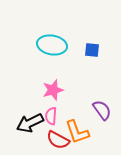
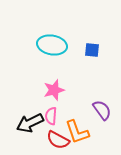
pink star: moved 1 px right
